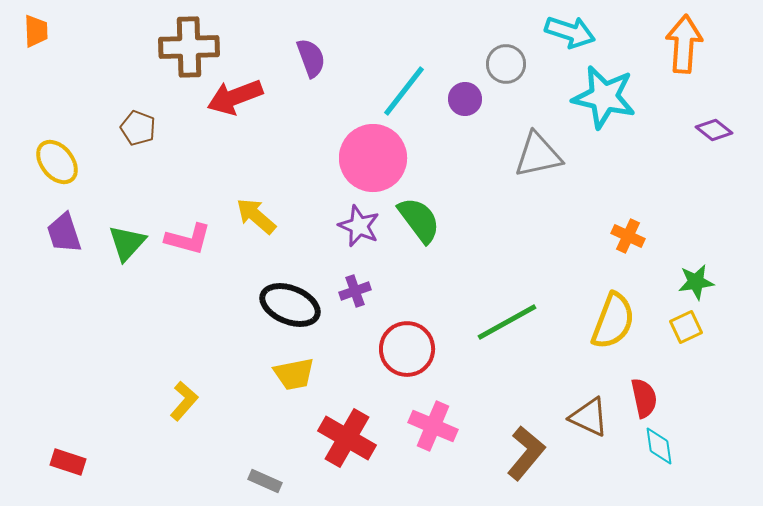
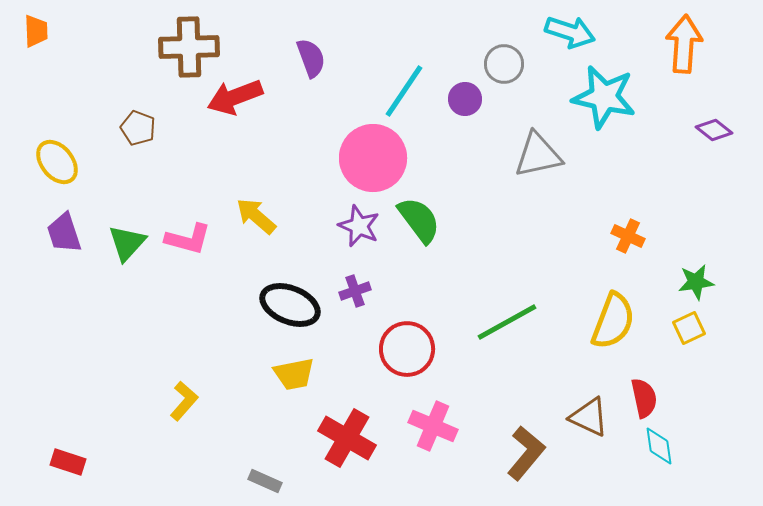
gray circle: moved 2 px left
cyan line: rotated 4 degrees counterclockwise
yellow square: moved 3 px right, 1 px down
